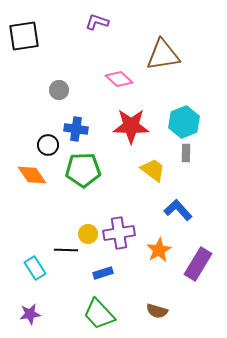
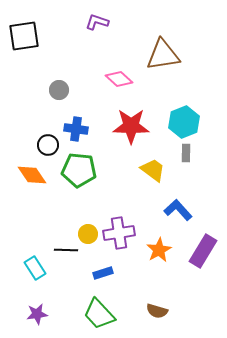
green pentagon: moved 4 px left; rotated 8 degrees clockwise
purple rectangle: moved 5 px right, 13 px up
purple star: moved 7 px right
